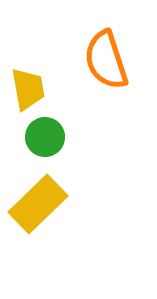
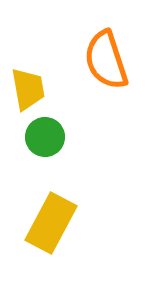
yellow rectangle: moved 13 px right, 19 px down; rotated 18 degrees counterclockwise
